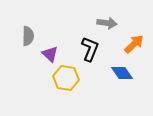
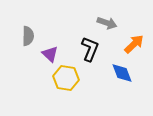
gray arrow: rotated 12 degrees clockwise
blue diamond: rotated 15 degrees clockwise
